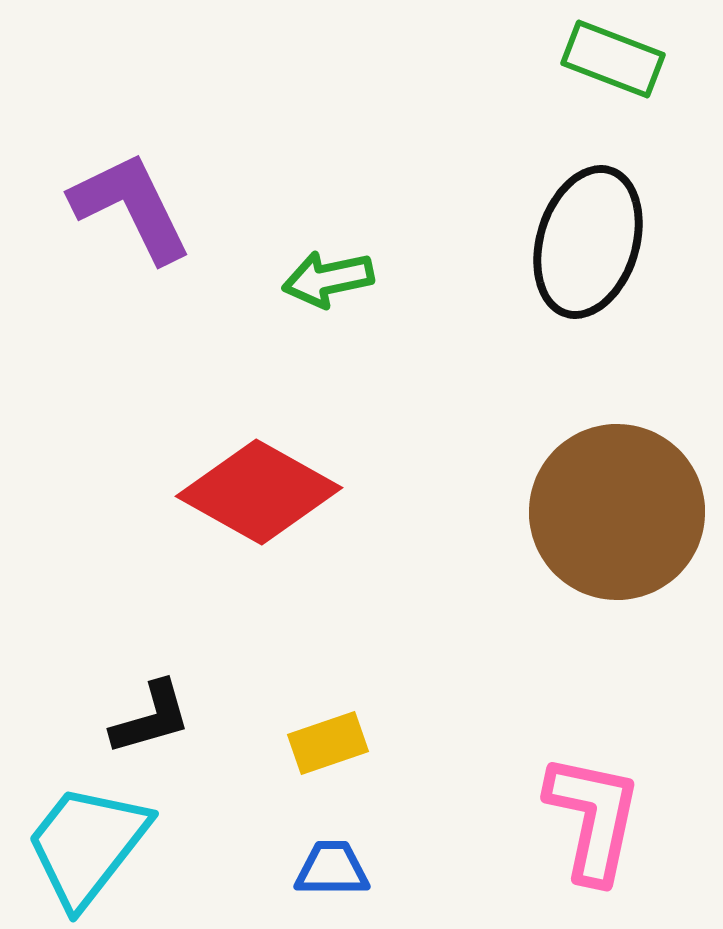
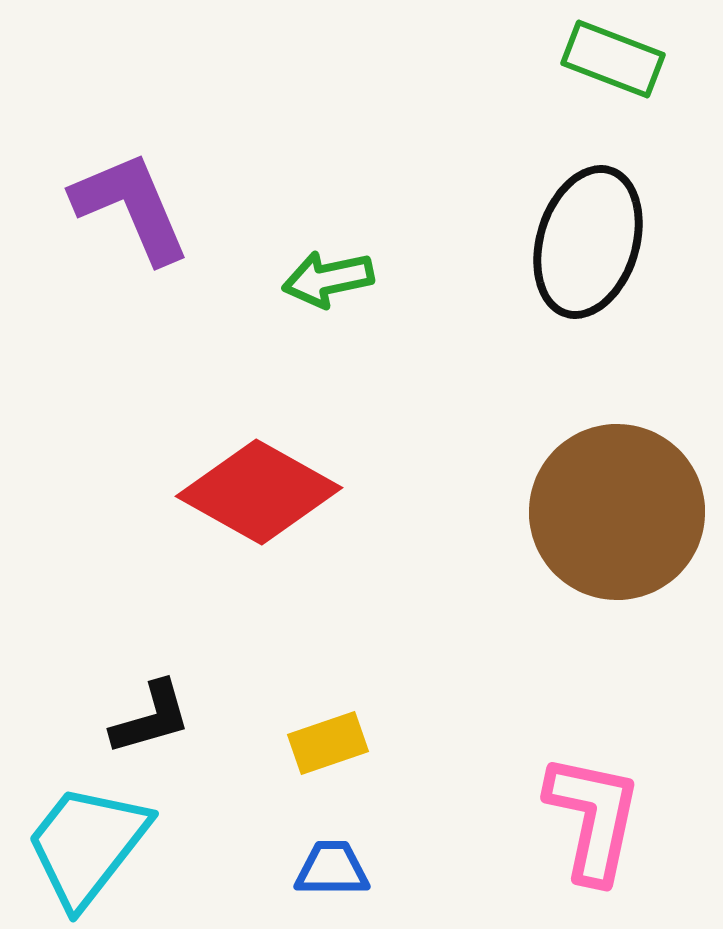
purple L-shape: rotated 3 degrees clockwise
